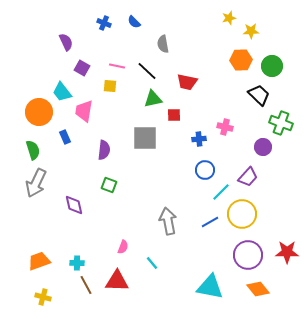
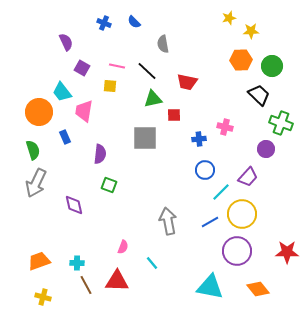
purple circle at (263, 147): moved 3 px right, 2 px down
purple semicircle at (104, 150): moved 4 px left, 4 px down
purple circle at (248, 255): moved 11 px left, 4 px up
